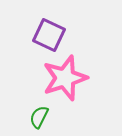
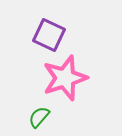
green semicircle: rotated 15 degrees clockwise
